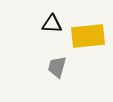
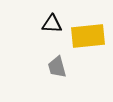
gray trapezoid: rotated 30 degrees counterclockwise
